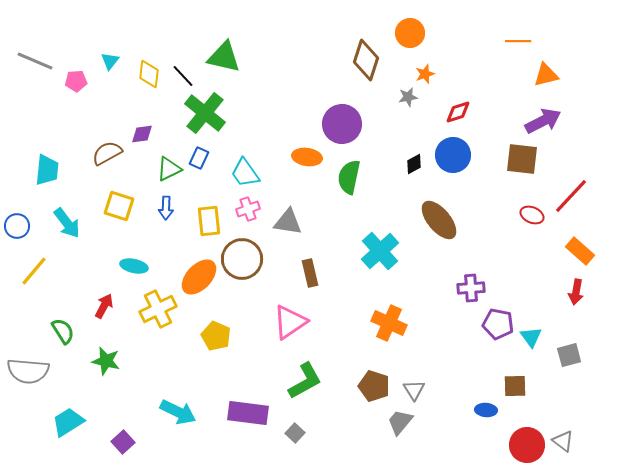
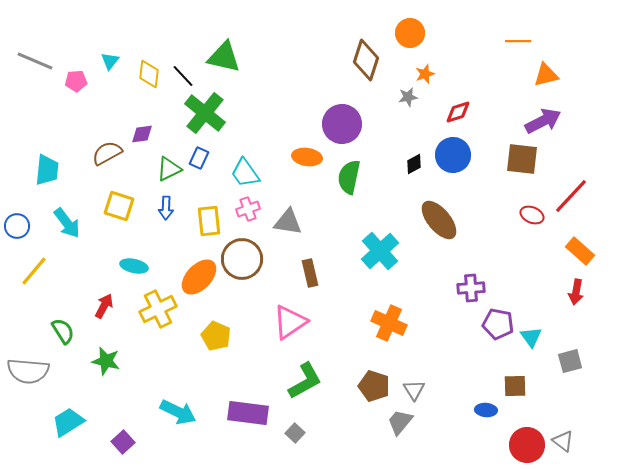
gray square at (569, 355): moved 1 px right, 6 px down
